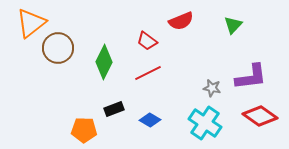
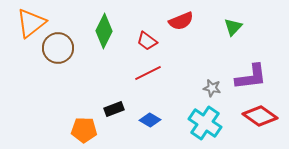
green triangle: moved 2 px down
green diamond: moved 31 px up
